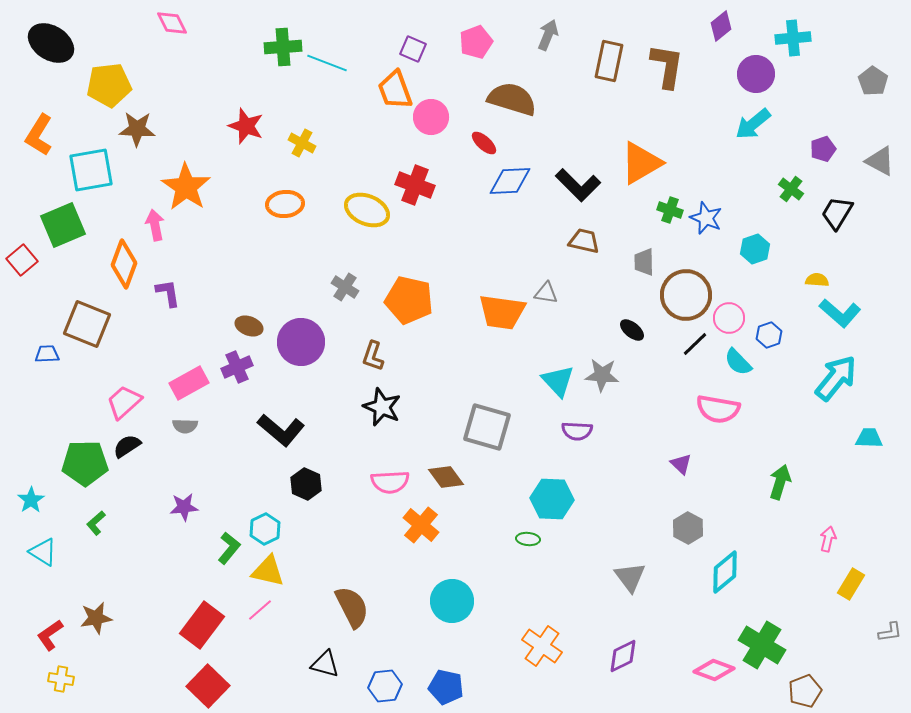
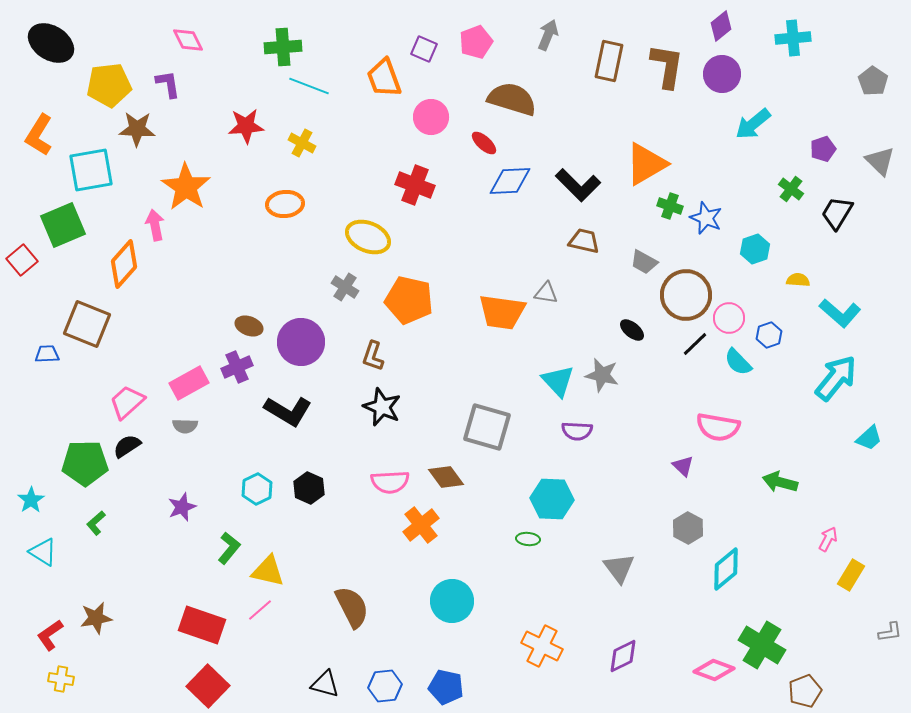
pink diamond at (172, 23): moved 16 px right, 17 px down
purple square at (413, 49): moved 11 px right
cyan line at (327, 63): moved 18 px left, 23 px down
purple circle at (756, 74): moved 34 px left
orange trapezoid at (395, 90): moved 11 px left, 12 px up
red star at (246, 126): rotated 24 degrees counterclockwise
gray triangle at (880, 161): rotated 16 degrees clockwise
orange triangle at (641, 163): moved 5 px right, 1 px down
yellow ellipse at (367, 210): moved 1 px right, 27 px down
green cross at (670, 210): moved 4 px up
gray trapezoid at (644, 262): rotated 60 degrees counterclockwise
orange diamond at (124, 264): rotated 21 degrees clockwise
yellow semicircle at (817, 280): moved 19 px left
purple L-shape at (168, 293): moved 209 px up
gray star at (602, 375): rotated 8 degrees clockwise
pink trapezoid at (124, 402): moved 3 px right
pink semicircle at (718, 409): moved 18 px down
black L-shape at (281, 430): moved 7 px right, 19 px up; rotated 9 degrees counterclockwise
cyan trapezoid at (869, 438): rotated 136 degrees clockwise
purple triangle at (681, 464): moved 2 px right, 2 px down
green arrow at (780, 482): rotated 92 degrees counterclockwise
black hexagon at (306, 484): moved 3 px right, 4 px down
purple star at (184, 507): moved 2 px left; rotated 16 degrees counterclockwise
orange cross at (421, 525): rotated 12 degrees clockwise
cyan hexagon at (265, 529): moved 8 px left, 40 px up
pink arrow at (828, 539): rotated 15 degrees clockwise
cyan diamond at (725, 572): moved 1 px right, 3 px up
gray triangle at (630, 577): moved 11 px left, 9 px up
yellow rectangle at (851, 584): moved 9 px up
red rectangle at (202, 625): rotated 72 degrees clockwise
orange cross at (542, 646): rotated 9 degrees counterclockwise
black triangle at (325, 664): moved 20 px down
